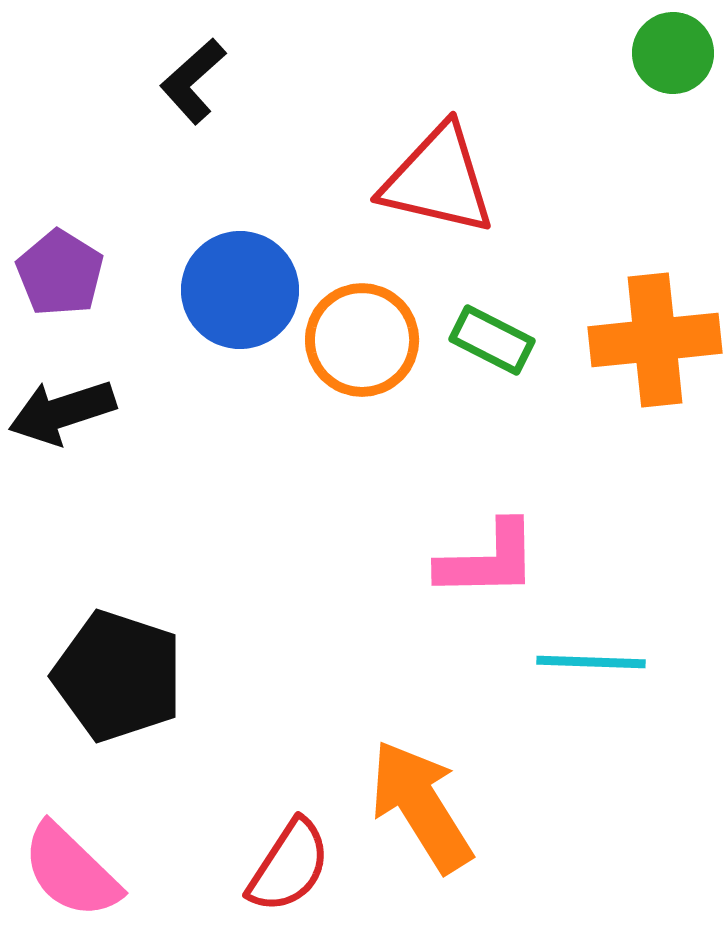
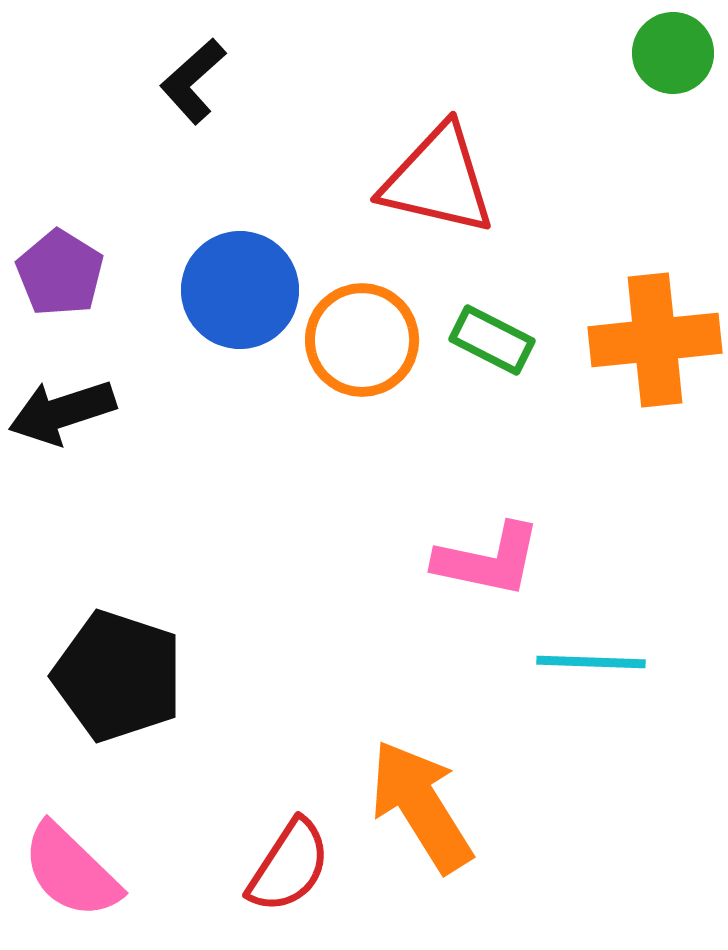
pink L-shape: rotated 13 degrees clockwise
